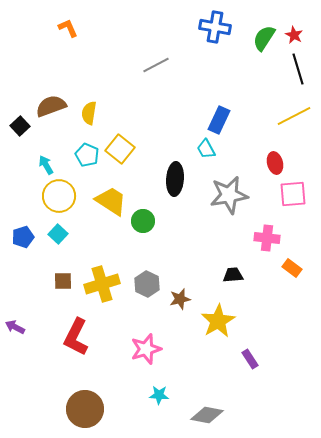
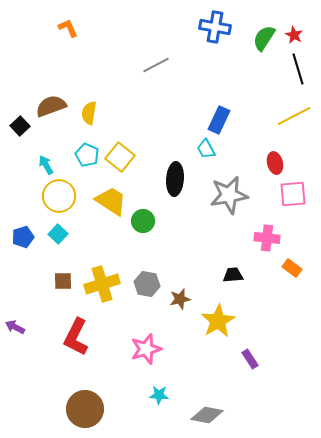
yellow square: moved 8 px down
gray hexagon: rotated 15 degrees counterclockwise
